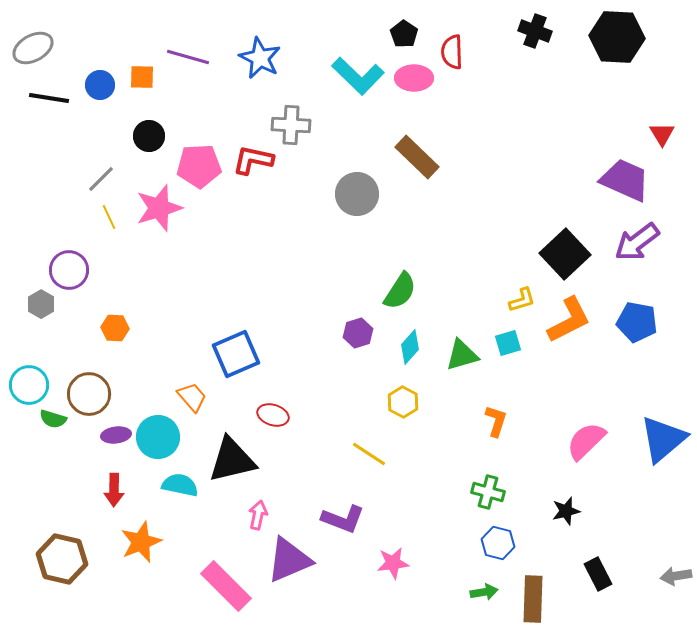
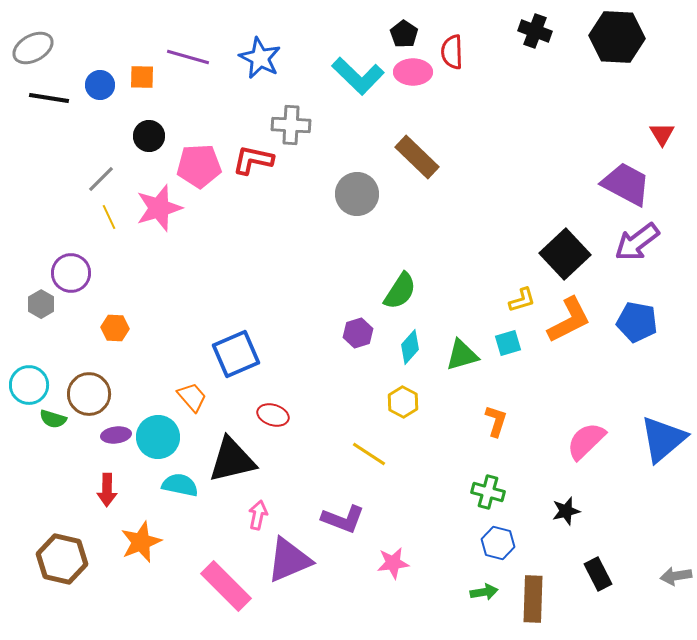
pink ellipse at (414, 78): moved 1 px left, 6 px up
purple trapezoid at (625, 180): moved 1 px right, 4 px down; rotated 4 degrees clockwise
purple circle at (69, 270): moved 2 px right, 3 px down
red arrow at (114, 490): moved 7 px left
